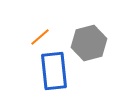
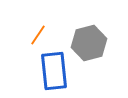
orange line: moved 2 px left, 2 px up; rotated 15 degrees counterclockwise
